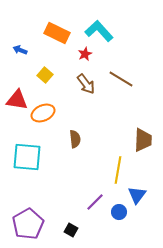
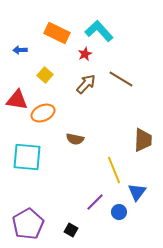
blue arrow: rotated 24 degrees counterclockwise
brown arrow: rotated 100 degrees counterclockwise
brown semicircle: rotated 108 degrees clockwise
yellow line: moved 4 px left; rotated 32 degrees counterclockwise
blue triangle: moved 3 px up
